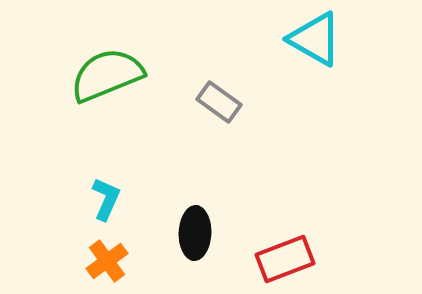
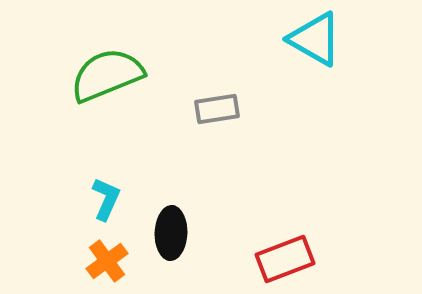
gray rectangle: moved 2 px left, 7 px down; rotated 45 degrees counterclockwise
black ellipse: moved 24 px left
